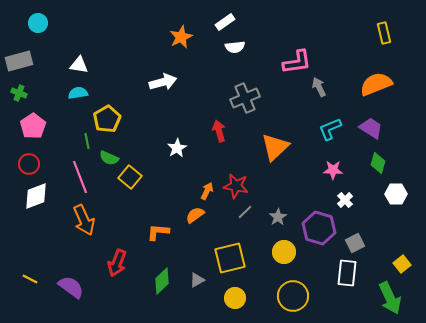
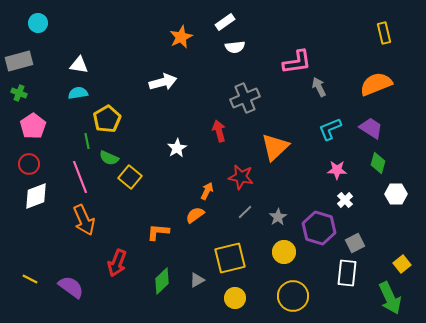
pink star at (333, 170): moved 4 px right
red star at (236, 186): moved 5 px right, 9 px up
